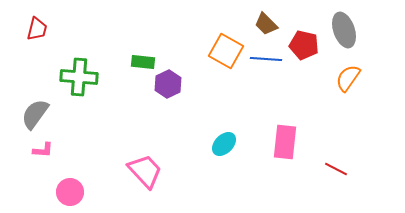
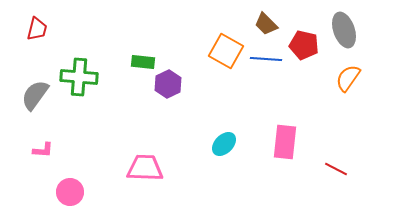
gray semicircle: moved 19 px up
pink trapezoid: moved 3 px up; rotated 45 degrees counterclockwise
